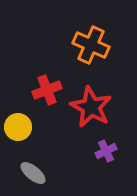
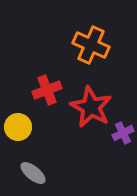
purple cross: moved 17 px right, 18 px up
